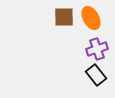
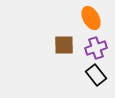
brown square: moved 28 px down
purple cross: moved 1 px left, 1 px up
